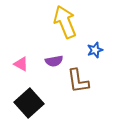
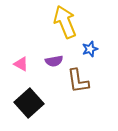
blue star: moved 5 px left, 1 px up
